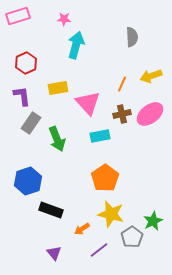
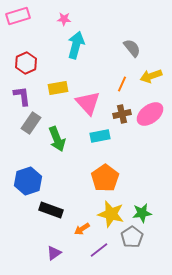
gray semicircle: moved 11 px down; rotated 36 degrees counterclockwise
green star: moved 11 px left, 8 px up; rotated 18 degrees clockwise
purple triangle: rotated 35 degrees clockwise
